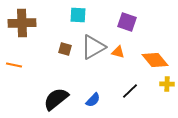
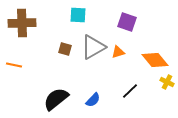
orange triangle: rotated 32 degrees counterclockwise
yellow cross: moved 2 px up; rotated 24 degrees clockwise
